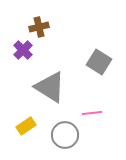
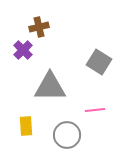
gray triangle: rotated 32 degrees counterclockwise
pink line: moved 3 px right, 3 px up
yellow rectangle: rotated 60 degrees counterclockwise
gray circle: moved 2 px right
